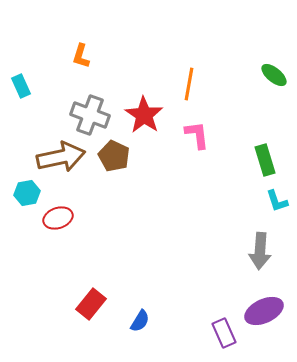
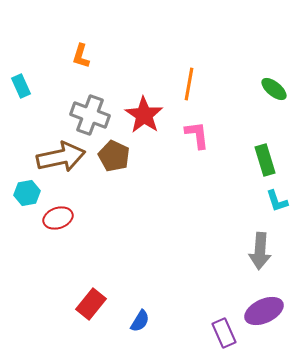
green ellipse: moved 14 px down
